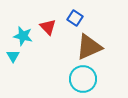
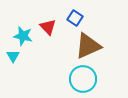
brown triangle: moved 1 px left, 1 px up
